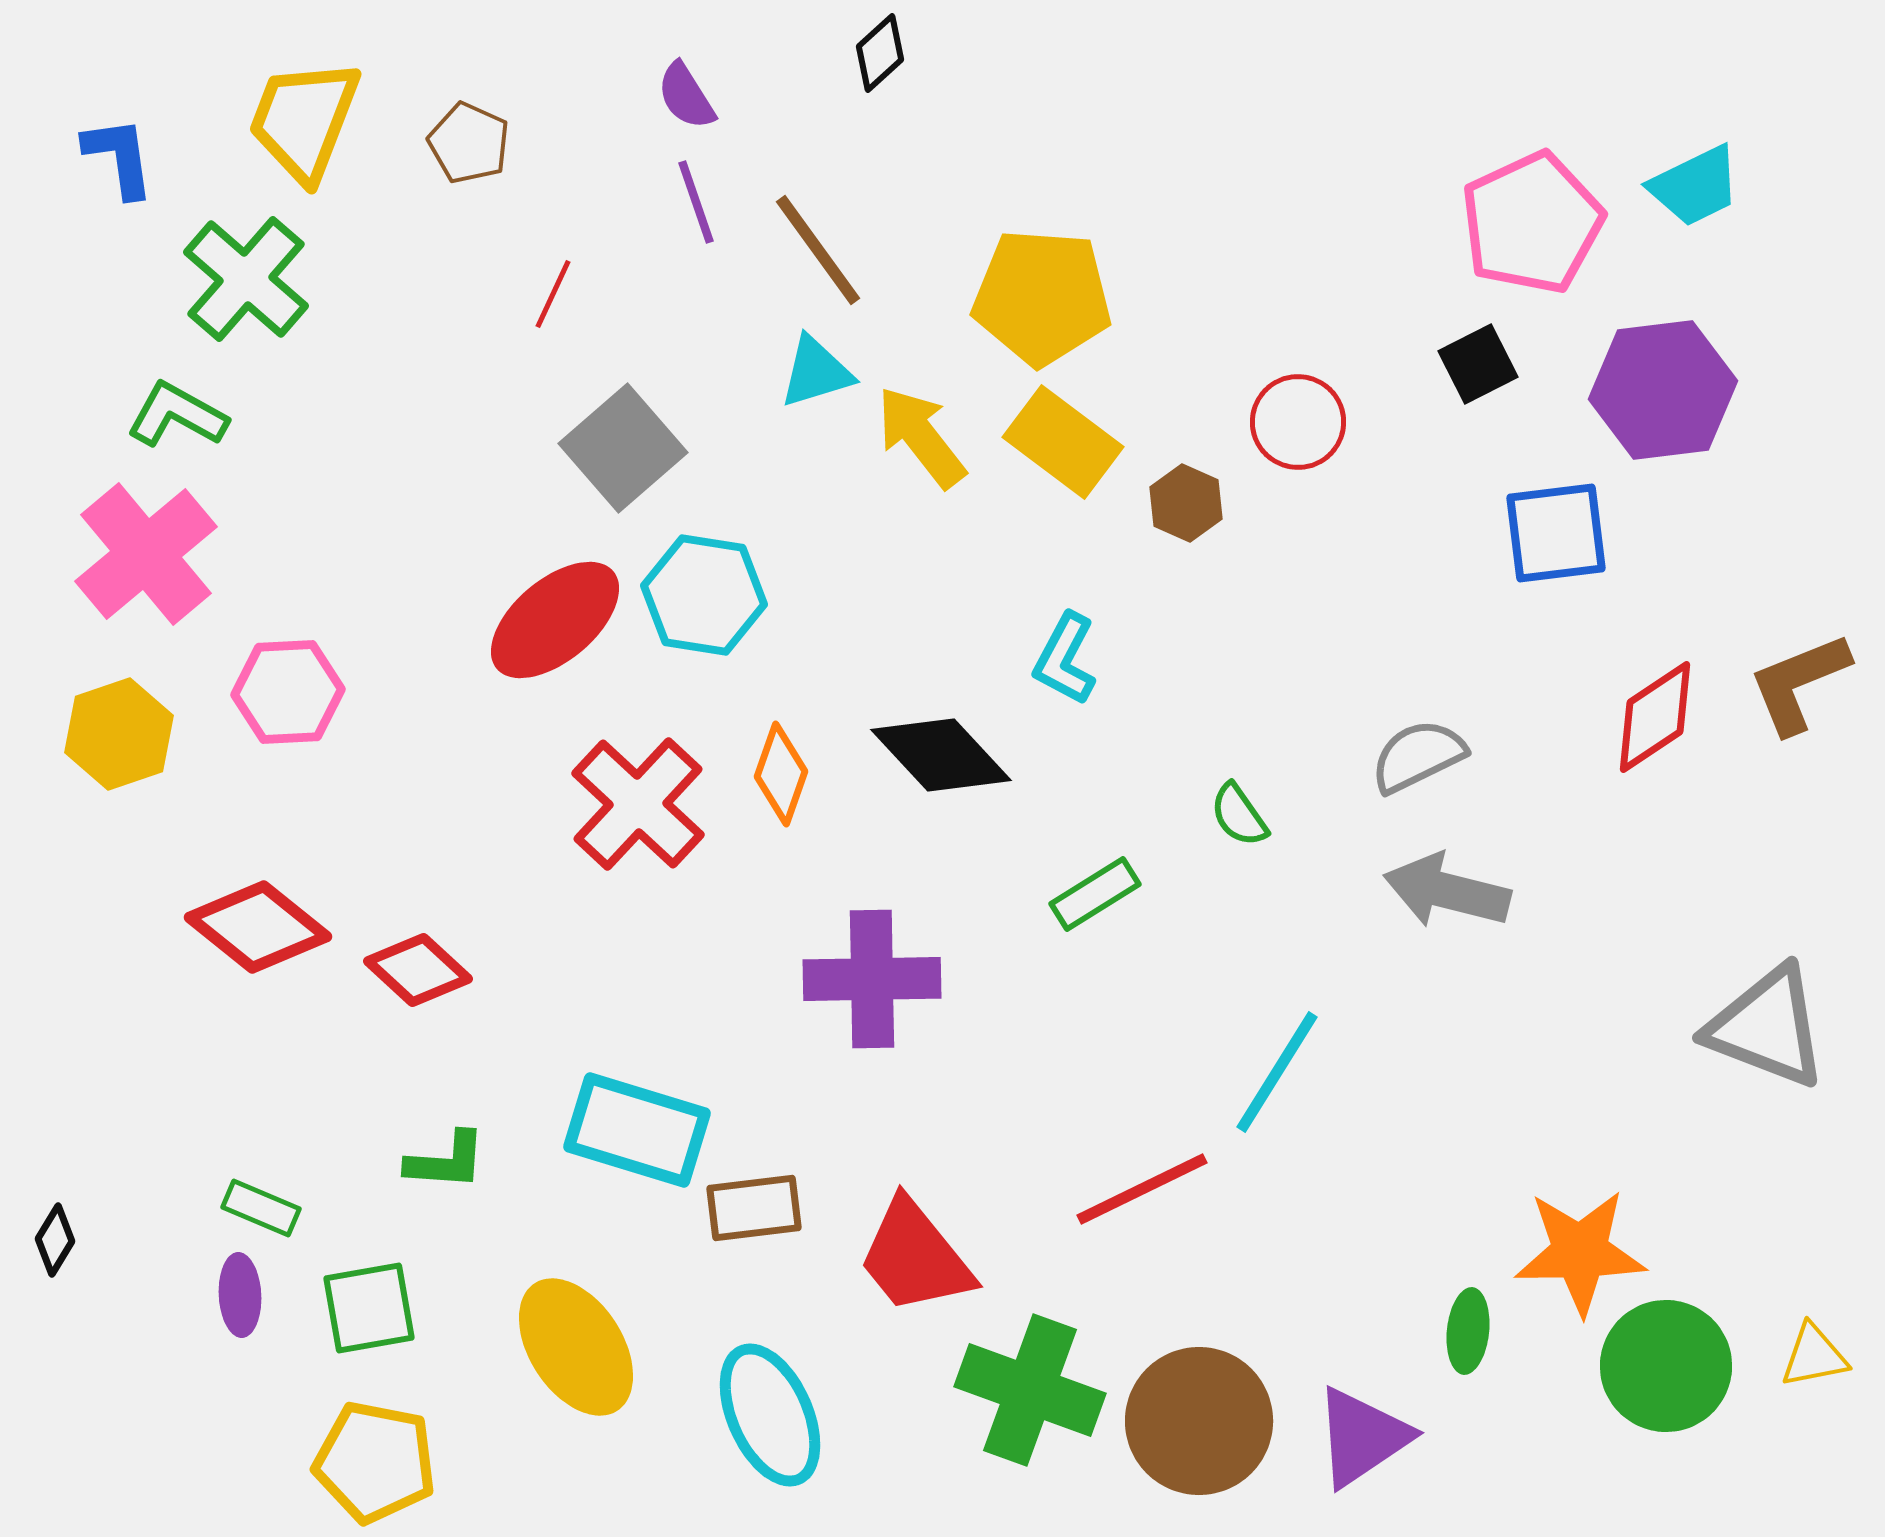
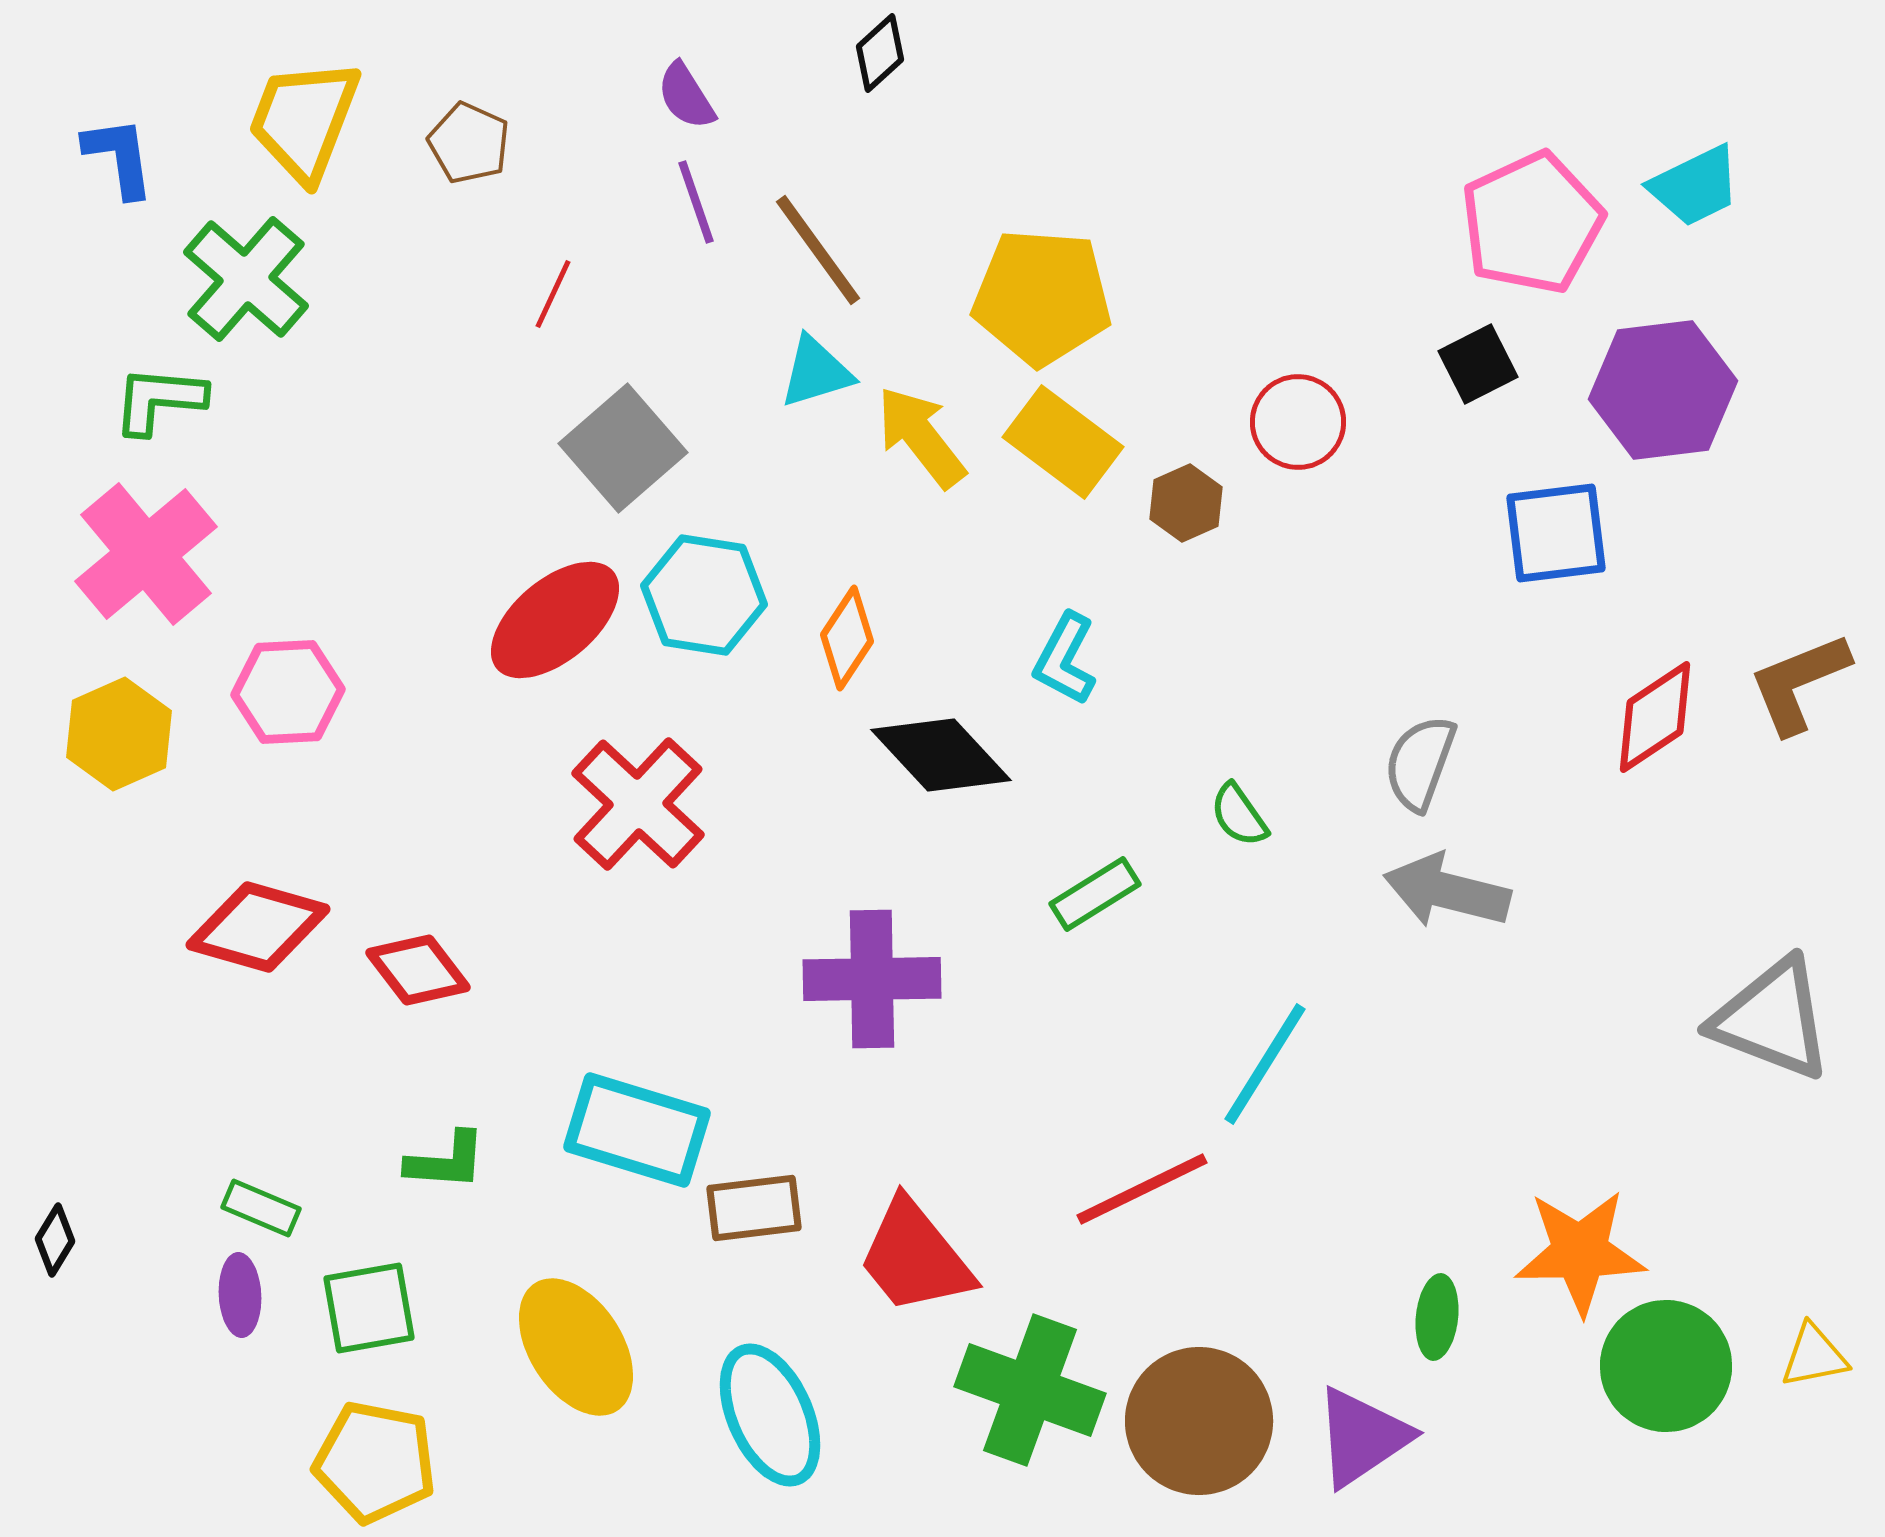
green L-shape at (177, 415): moved 18 px left, 15 px up; rotated 24 degrees counterclockwise
brown hexagon at (1186, 503): rotated 12 degrees clockwise
yellow hexagon at (119, 734): rotated 5 degrees counterclockwise
gray semicircle at (1418, 756): moved 2 px right, 7 px down; rotated 44 degrees counterclockwise
orange diamond at (781, 774): moved 66 px right, 136 px up; rotated 14 degrees clockwise
red diamond at (258, 927): rotated 23 degrees counterclockwise
red diamond at (418, 970): rotated 10 degrees clockwise
gray triangle at (1767, 1027): moved 5 px right, 8 px up
cyan line at (1277, 1072): moved 12 px left, 8 px up
green ellipse at (1468, 1331): moved 31 px left, 14 px up
